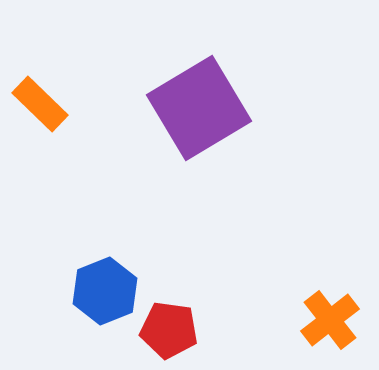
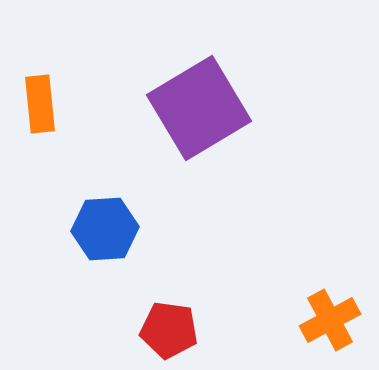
orange rectangle: rotated 40 degrees clockwise
blue hexagon: moved 62 px up; rotated 18 degrees clockwise
orange cross: rotated 10 degrees clockwise
